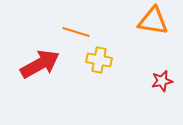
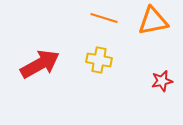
orange triangle: rotated 20 degrees counterclockwise
orange line: moved 28 px right, 14 px up
